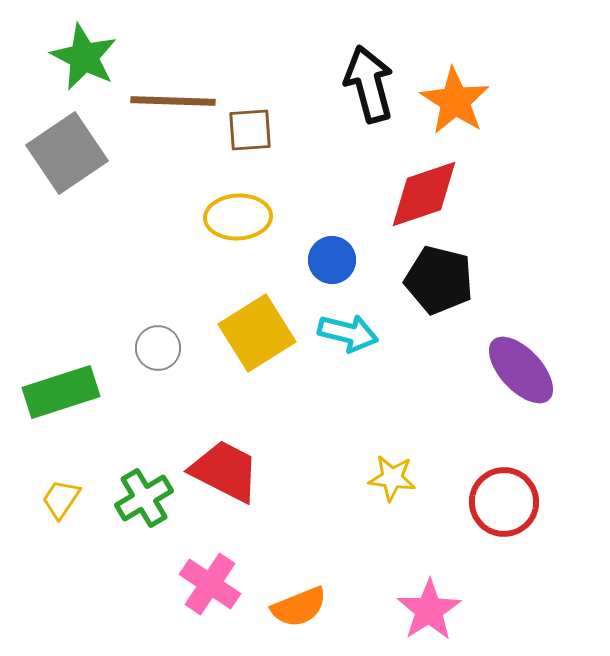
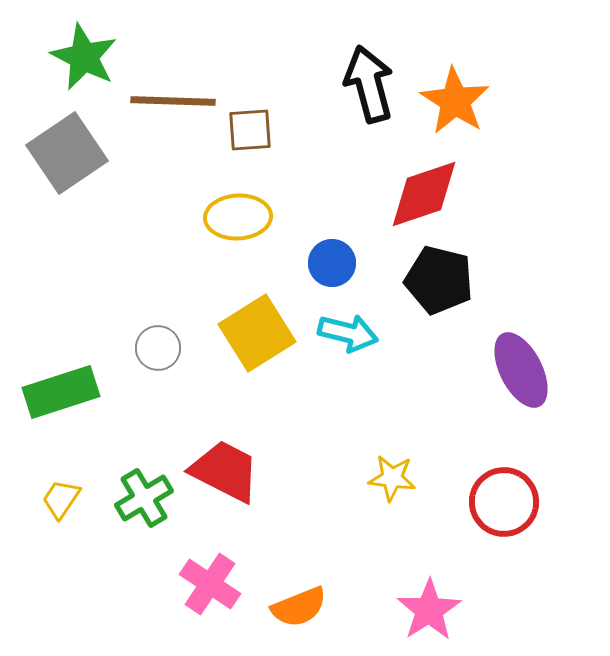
blue circle: moved 3 px down
purple ellipse: rotated 16 degrees clockwise
